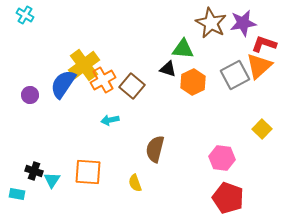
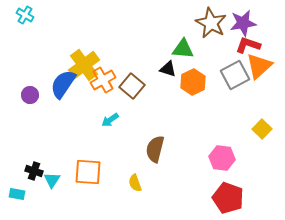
red L-shape: moved 16 px left, 1 px down
cyan arrow: rotated 24 degrees counterclockwise
